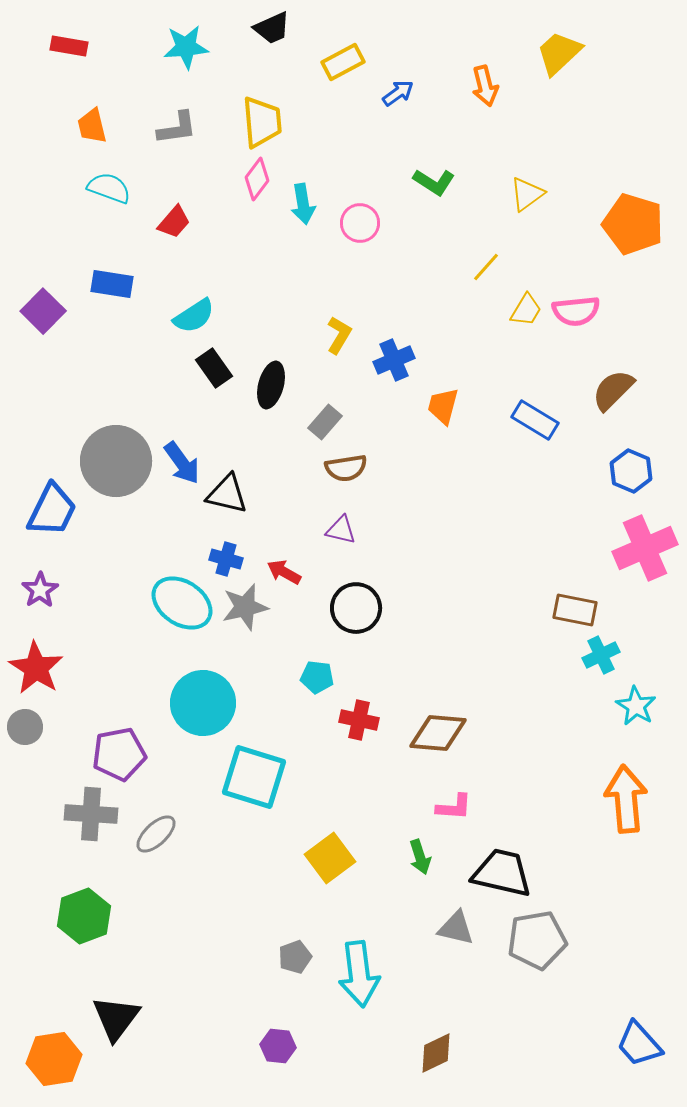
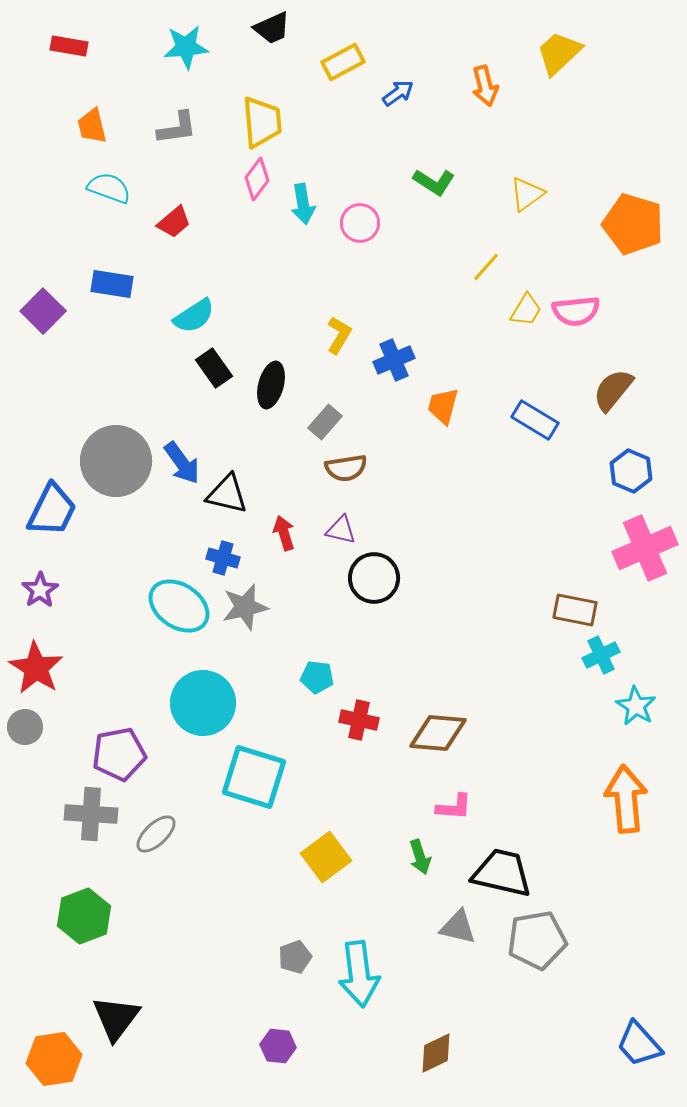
red trapezoid at (174, 222): rotated 9 degrees clockwise
brown semicircle at (613, 390): rotated 6 degrees counterclockwise
blue cross at (226, 559): moved 3 px left, 1 px up
red arrow at (284, 572): moved 39 px up; rotated 44 degrees clockwise
cyan ellipse at (182, 603): moved 3 px left, 3 px down
black circle at (356, 608): moved 18 px right, 30 px up
yellow square at (330, 858): moved 4 px left, 1 px up
gray triangle at (456, 928): moved 2 px right, 1 px up
